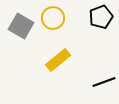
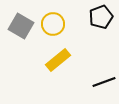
yellow circle: moved 6 px down
